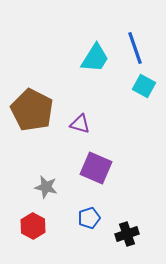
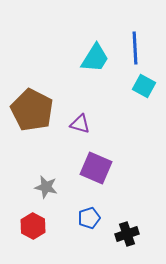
blue line: rotated 16 degrees clockwise
